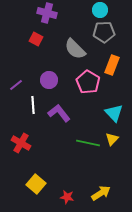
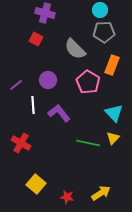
purple cross: moved 2 px left
purple circle: moved 1 px left
yellow triangle: moved 1 px right, 1 px up
